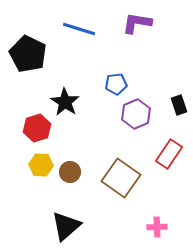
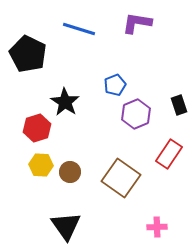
blue pentagon: moved 1 px left, 1 px down; rotated 15 degrees counterclockwise
black triangle: rotated 24 degrees counterclockwise
